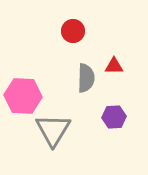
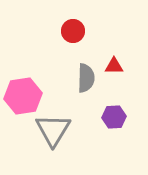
pink hexagon: rotated 12 degrees counterclockwise
